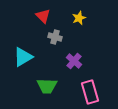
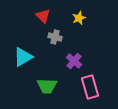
pink rectangle: moved 5 px up
